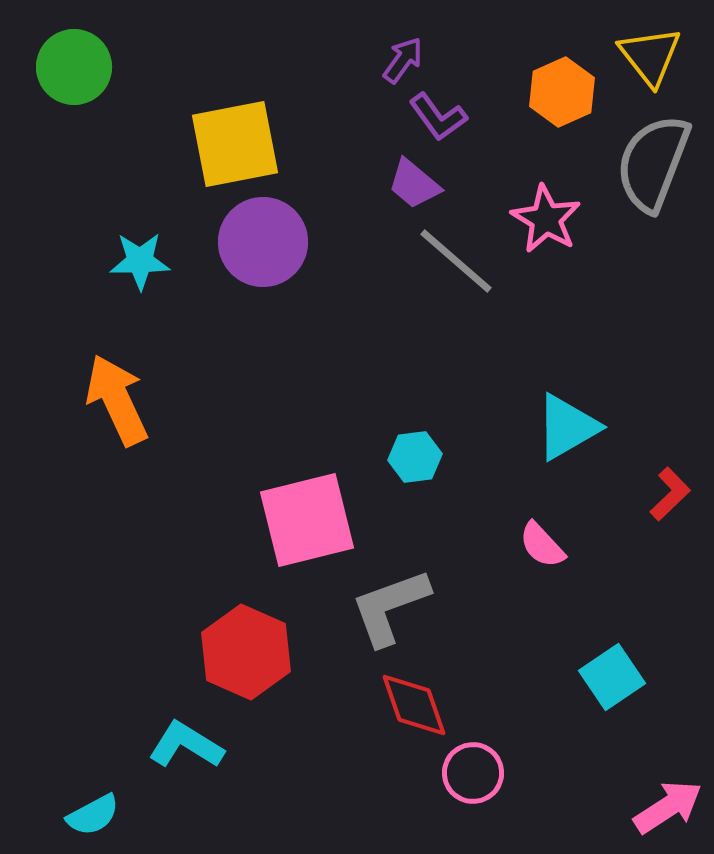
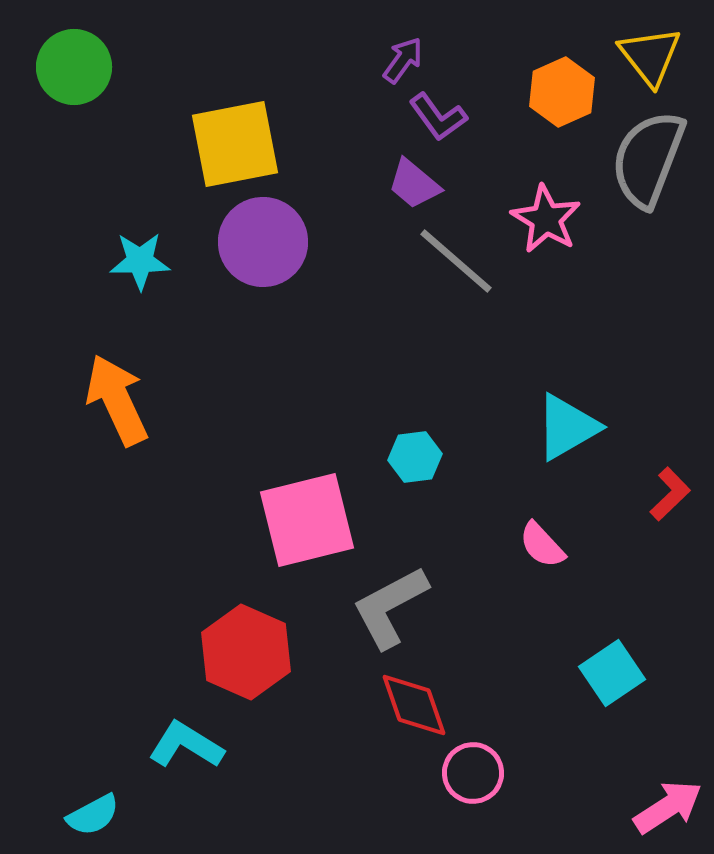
gray semicircle: moved 5 px left, 4 px up
gray L-shape: rotated 8 degrees counterclockwise
cyan square: moved 4 px up
